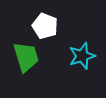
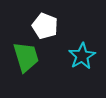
cyan star: rotated 12 degrees counterclockwise
